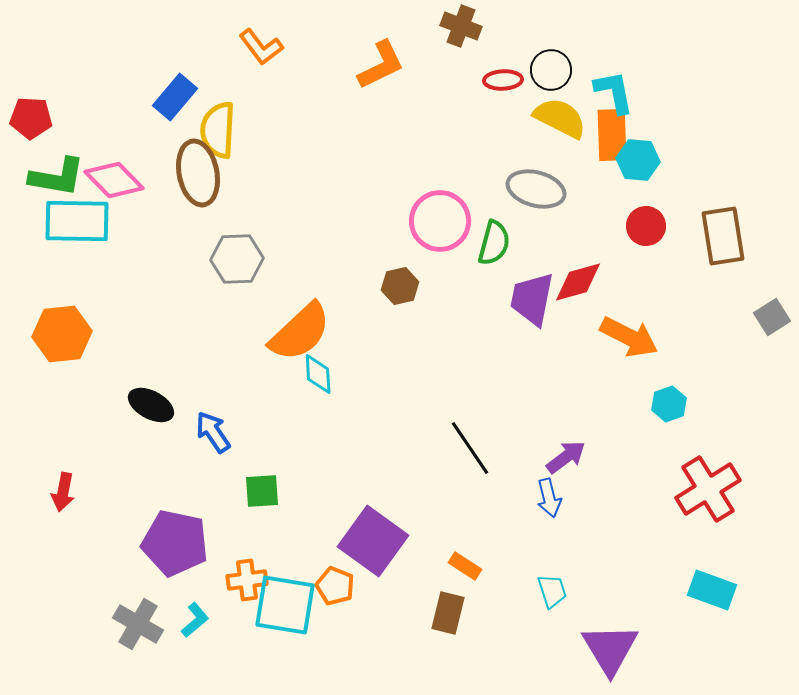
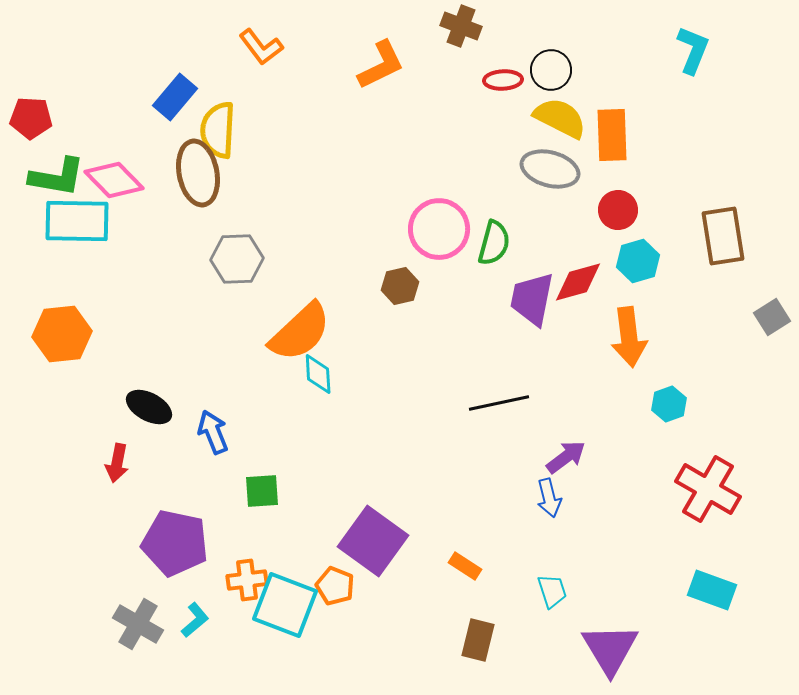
cyan L-shape at (614, 92): moved 79 px right, 42 px up; rotated 33 degrees clockwise
cyan hexagon at (638, 160): moved 101 px down; rotated 21 degrees counterclockwise
gray ellipse at (536, 189): moved 14 px right, 20 px up
pink circle at (440, 221): moved 1 px left, 8 px down
red circle at (646, 226): moved 28 px left, 16 px up
orange arrow at (629, 337): rotated 56 degrees clockwise
black ellipse at (151, 405): moved 2 px left, 2 px down
blue arrow at (213, 432): rotated 12 degrees clockwise
black line at (470, 448): moved 29 px right, 45 px up; rotated 68 degrees counterclockwise
red cross at (708, 489): rotated 28 degrees counterclockwise
red arrow at (63, 492): moved 54 px right, 29 px up
cyan square at (285, 605): rotated 12 degrees clockwise
brown rectangle at (448, 613): moved 30 px right, 27 px down
